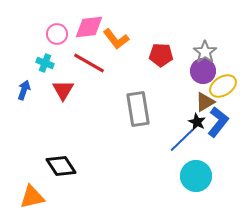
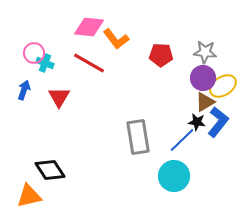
pink diamond: rotated 12 degrees clockwise
pink circle: moved 23 px left, 19 px down
gray star: rotated 30 degrees counterclockwise
purple circle: moved 7 px down
red triangle: moved 4 px left, 7 px down
gray rectangle: moved 28 px down
black star: rotated 18 degrees counterclockwise
black diamond: moved 11 px left, 4 px down
cyan circle: moved 22 px left
orange triangle: moved 3 px left, 1 px up
